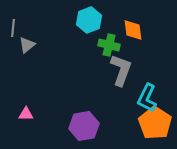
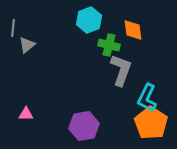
orange pentagon: moved 4 px left
